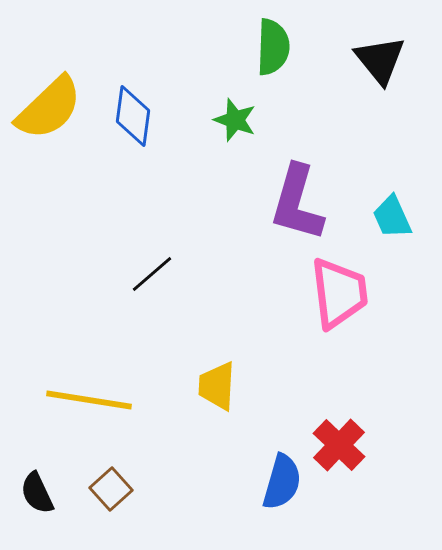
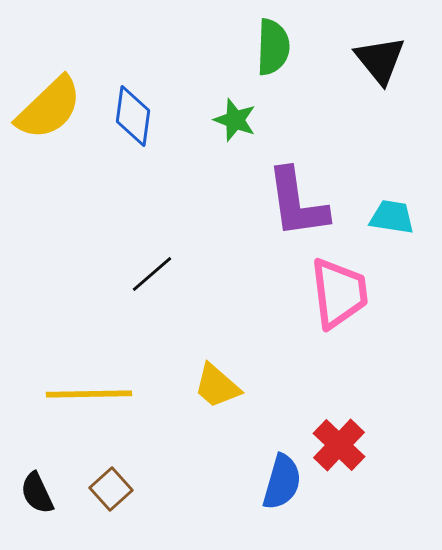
purple L-shape: rotated 24 degrees counterclockwise
cyan trapezoid: rotated 123 degrees clockwise
yellow trapezoid: rotated 52 degrees counterclockwise
yellow line: moved 6 px up; rotated 10 degrees counterclockwise
